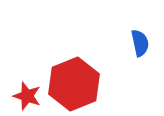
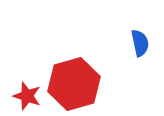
red hexagon: rotated 6 degrees clockwise
